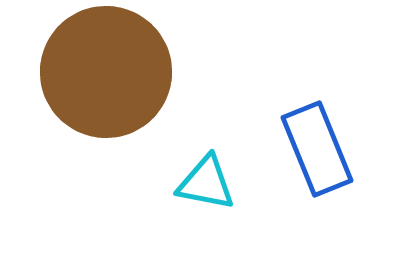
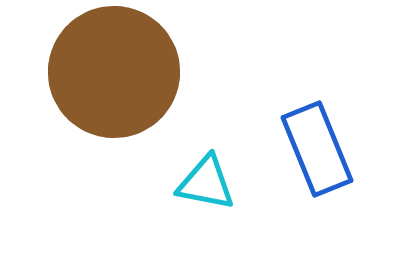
brown circle: moved 8 px right
